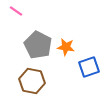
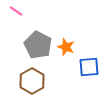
orange star: rotated 12 degrees clockwise
blue square: rotated 15 degrees clockwise
brown hexagon: rotated 20 degrees clockwise
